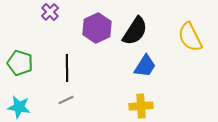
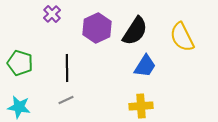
purple cross: moved 2 px right, 2 px down
yellow semicircle: moved 8 px left
